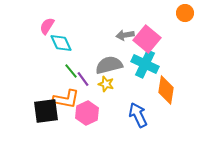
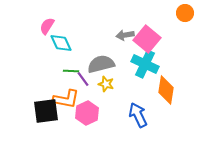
gray semicircle: moved 8 px left, 1 px up
green line: rotated 49 degrees counterclockwise
